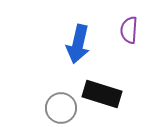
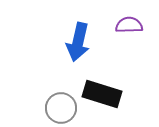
purple semicircle: moved 5 px up; rotated 84 degrees clockwise
blue arrow: moved 2 px up
